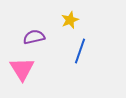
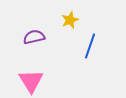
blue line: moved 10 px right, 5 px up
pink triangle: moved 9 px right, 12 px down
